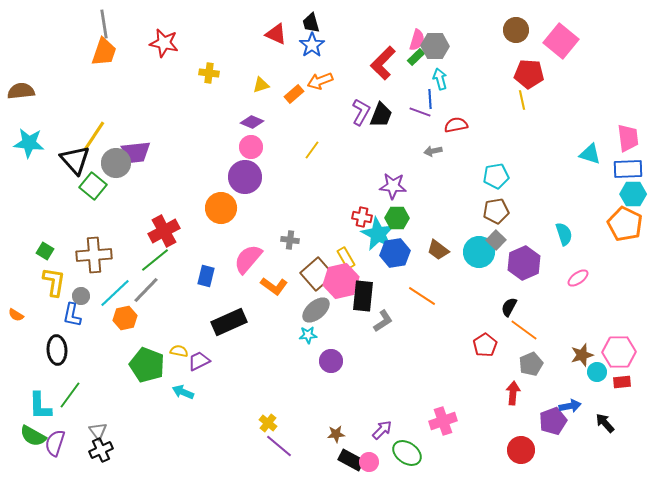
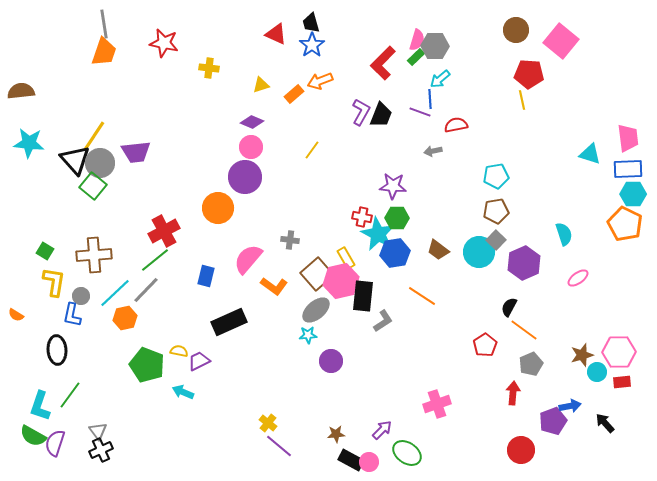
yellow cross at (209, 73): moved 5 px up
cyan arrow at (440, 79): rotated 115 degrees counterclockwise
gray circle at (116, 163): moved 16 px left
orange circle at (221, 208): moved 3 px left
cyan L-shape at (40, 406): rotated 20 degrees clockwise
pink cross at (443, 421): moved 6 px left, 17 px up
